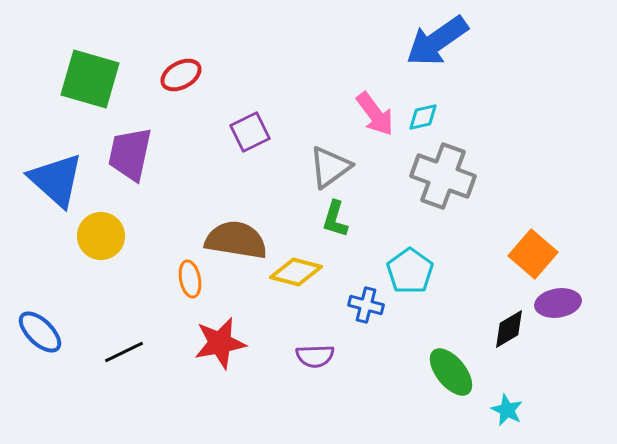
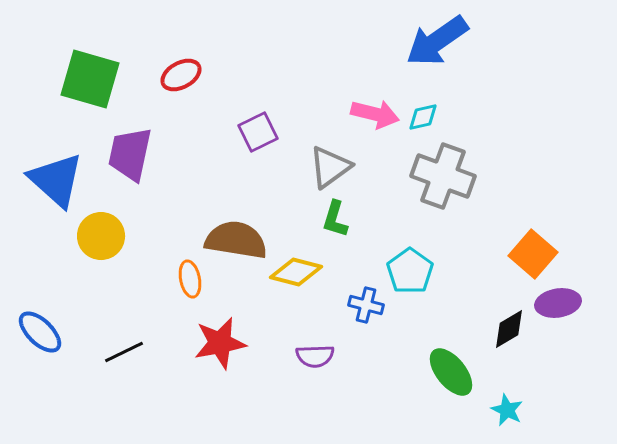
pink arrow: rotated 39 degrees counterclockwise
purple square: moved 8 px right
